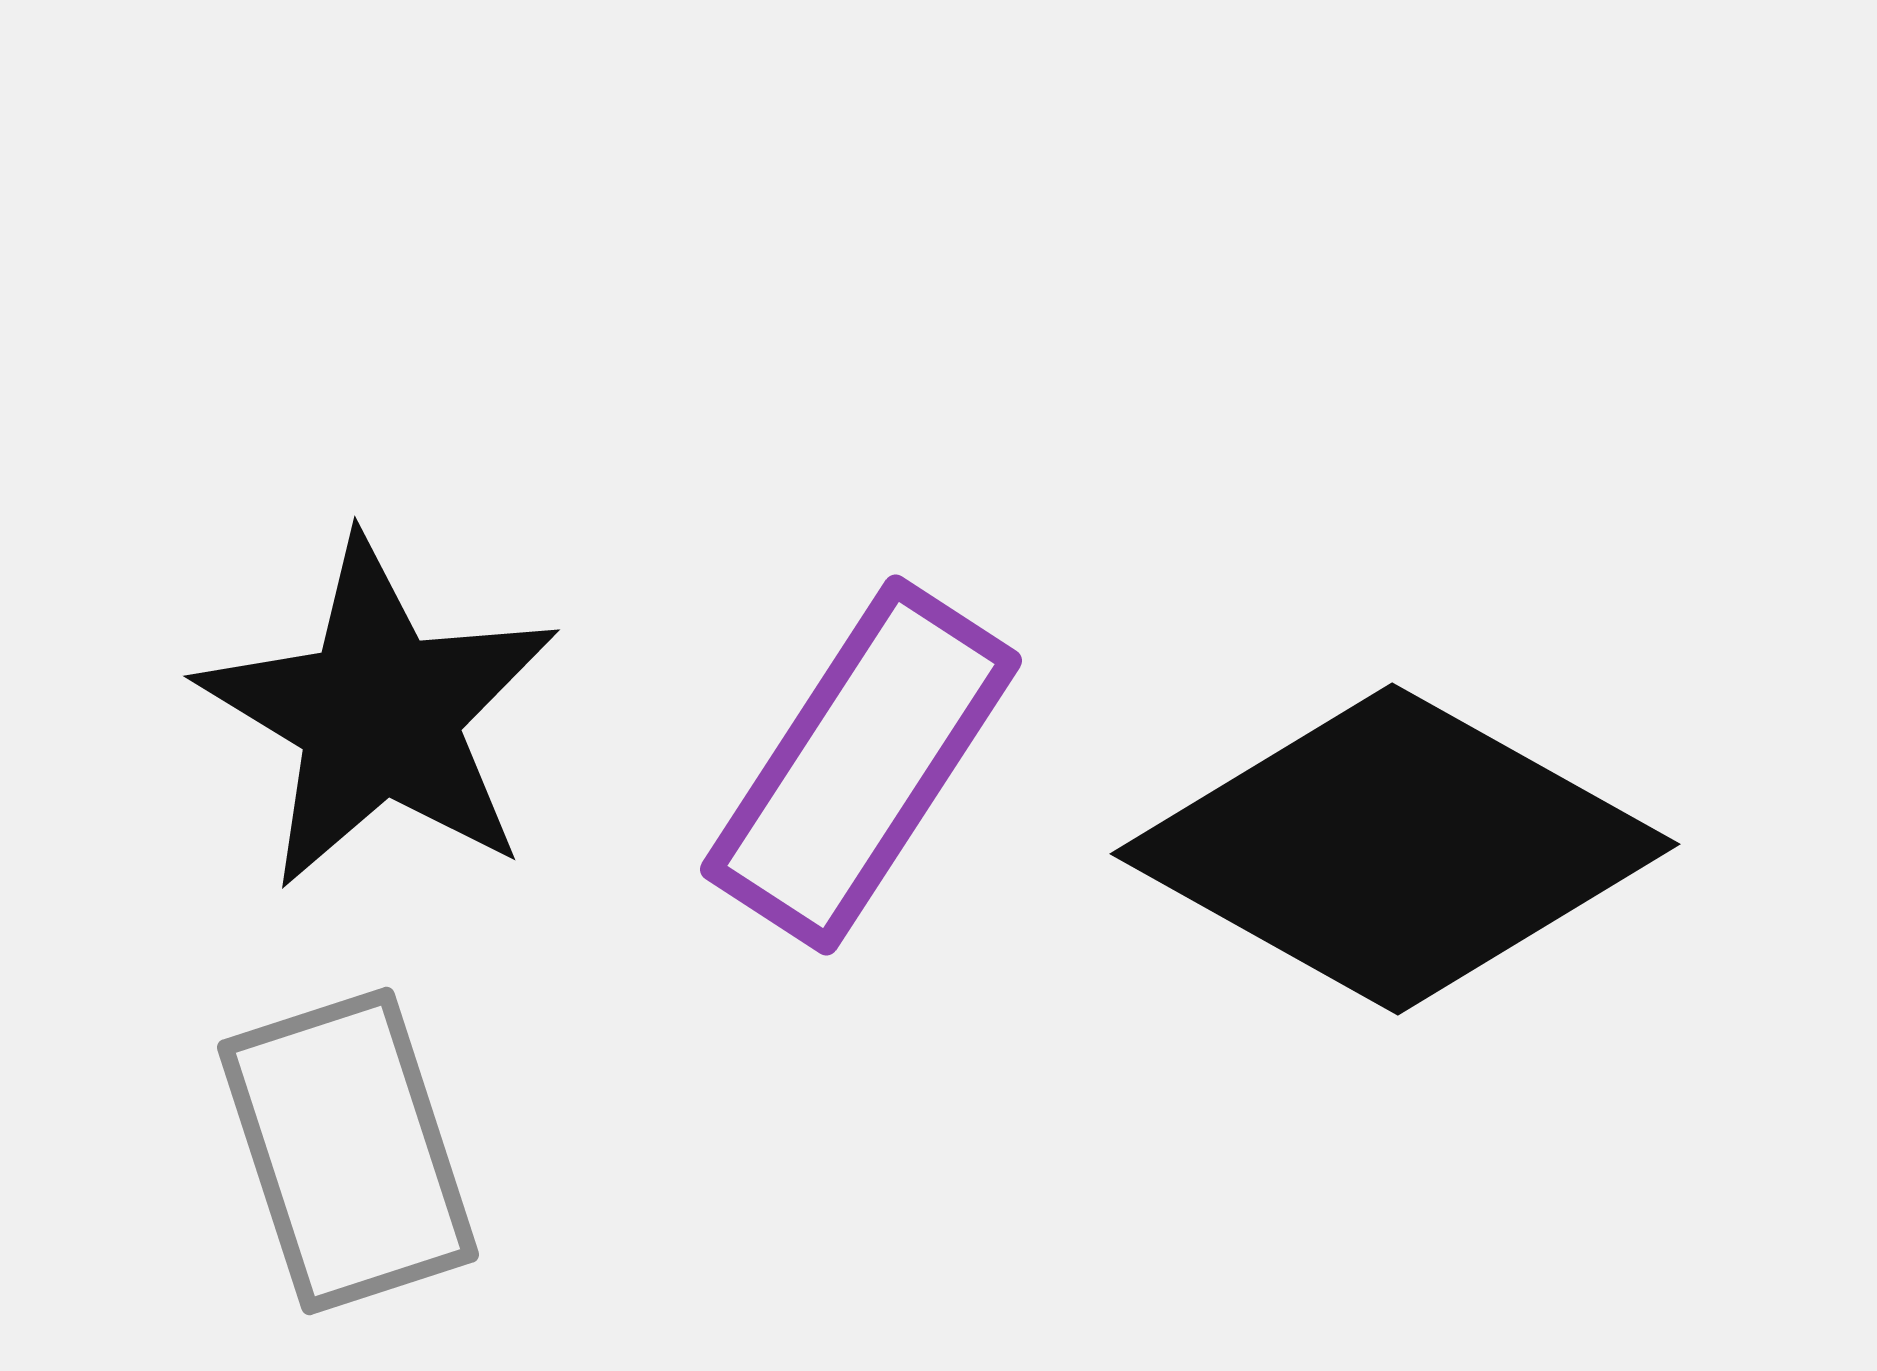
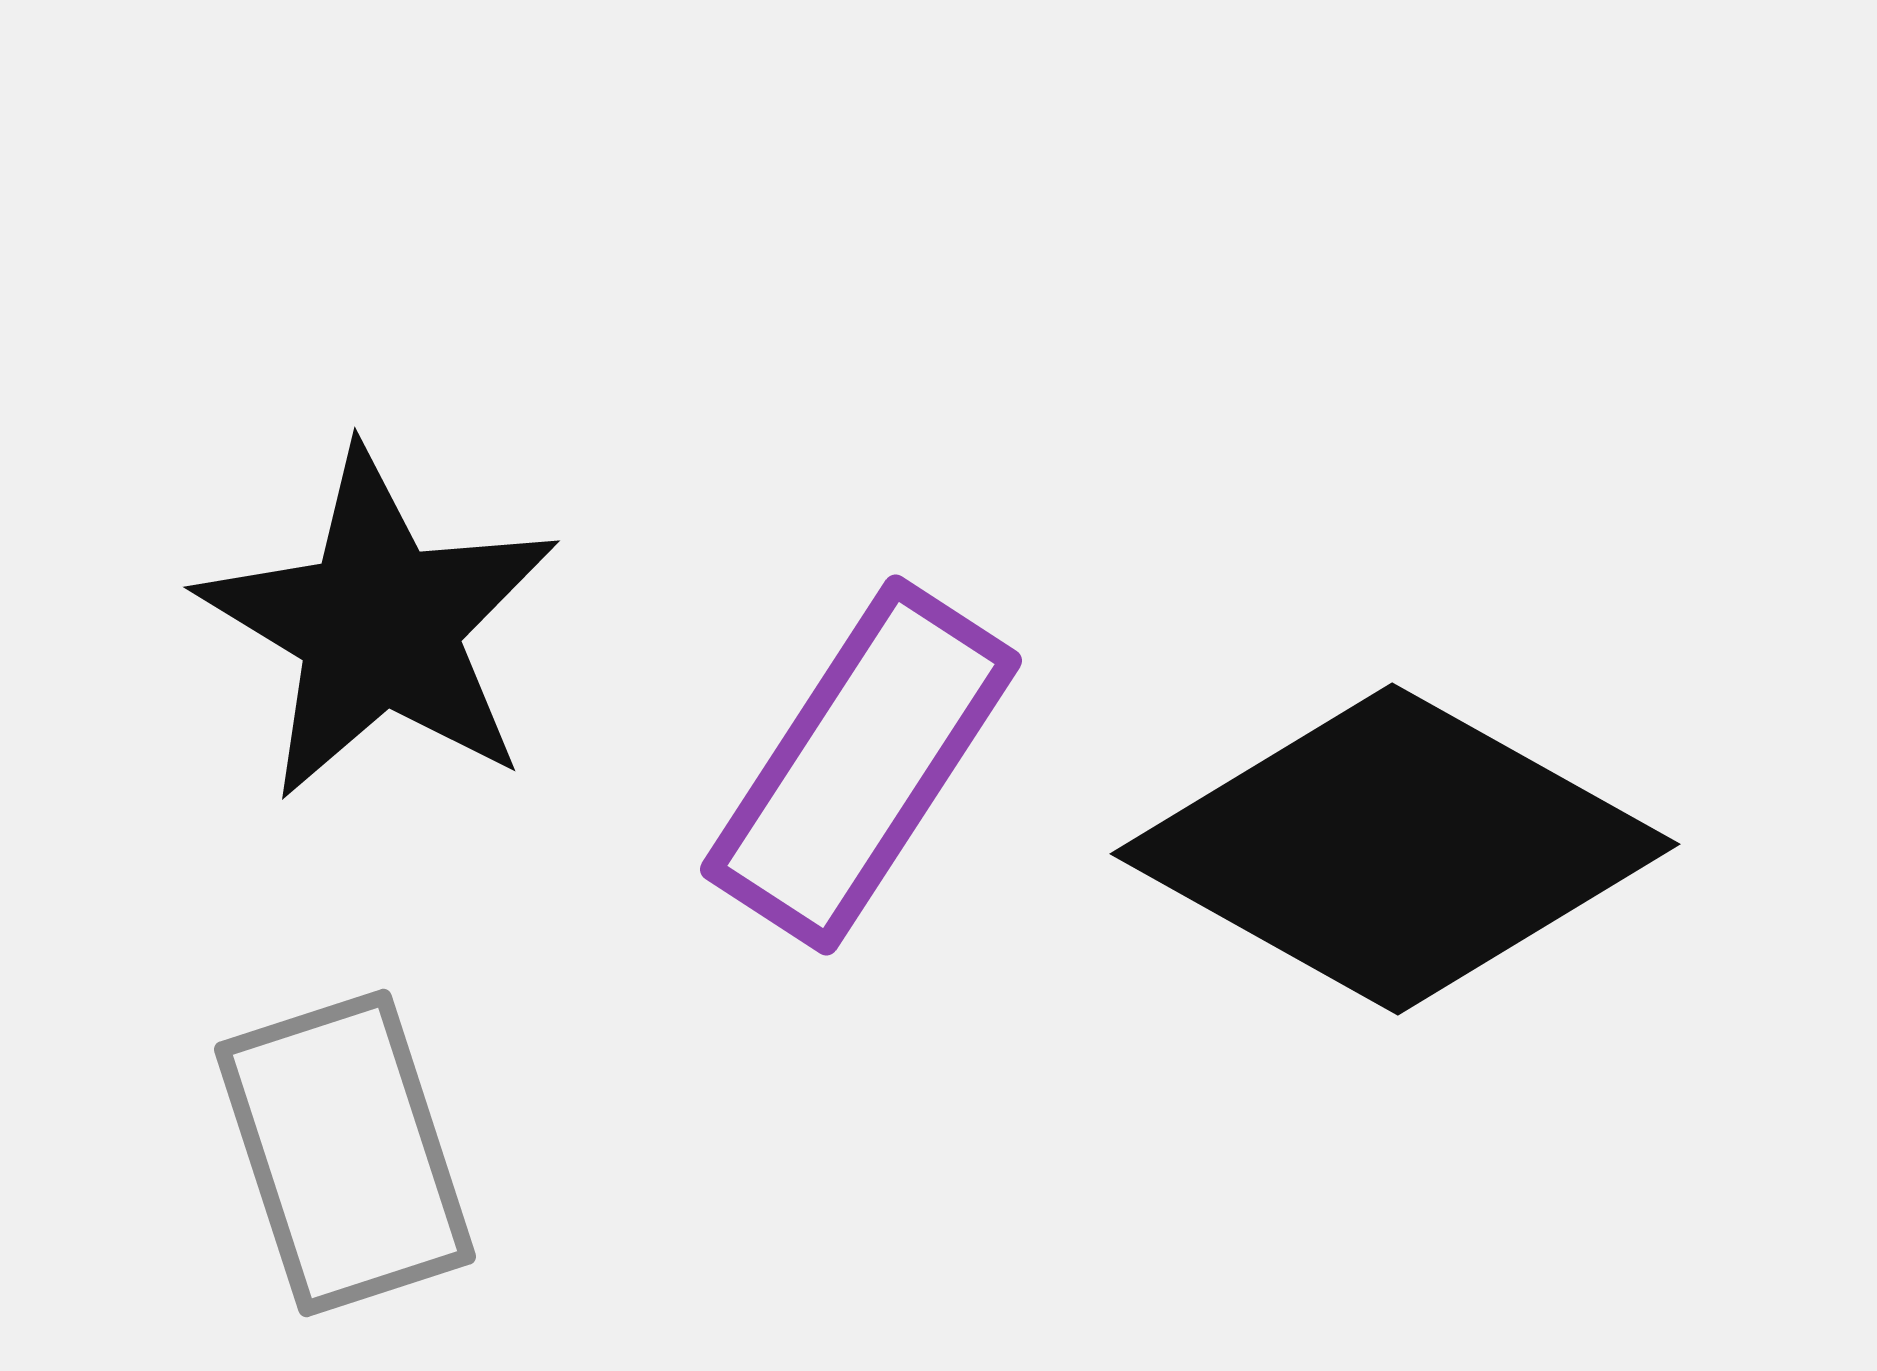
black star: moved 89 px up
gray rectangle: moved 3 px left, 2 px down
